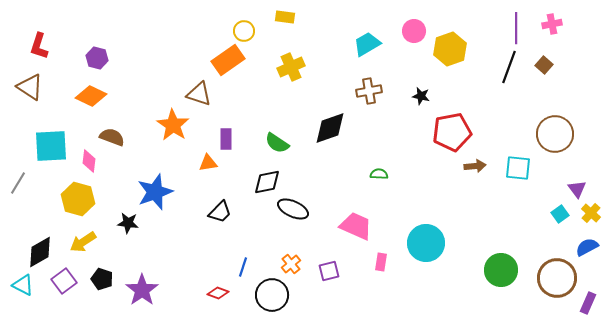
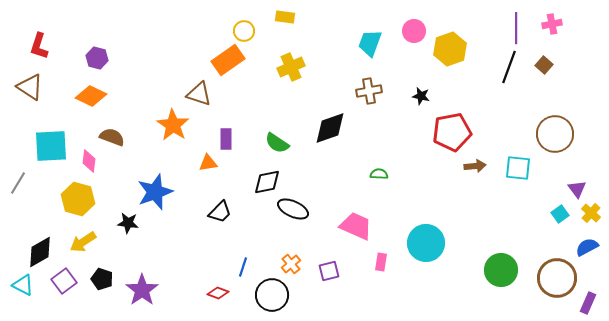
cyan trapezoid at (367, 44): moved 3 px right, 1 px up; rotated 40 degrees counterclockwise
